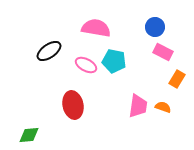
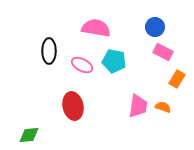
black ellipse: rotated 55 degrees counterclockwise
pink ellipse: moved 4 px left
red ellipse: moved 1 px down
